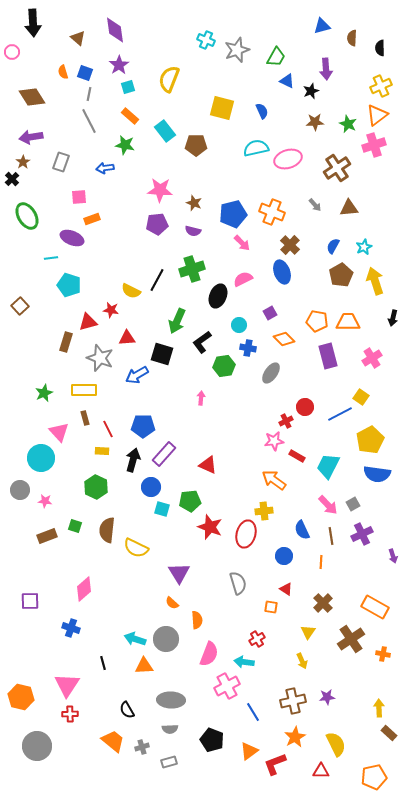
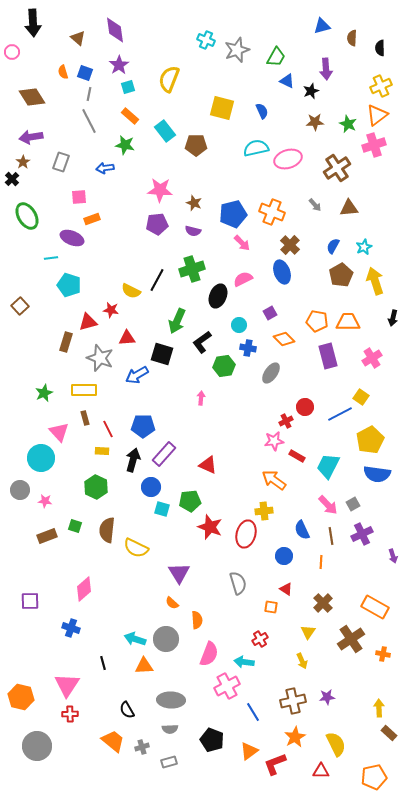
red cross at (257, 639): moved 3 px right
